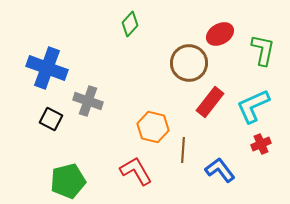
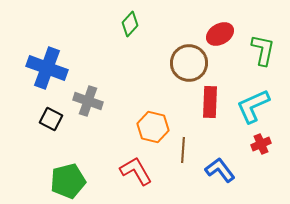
red rectangle: rotated 36 degrees counterclockwise
